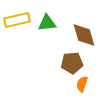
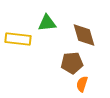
yellow rectangle: moved 1 px right, 19 px down; rotated 20 degrees clockwise
